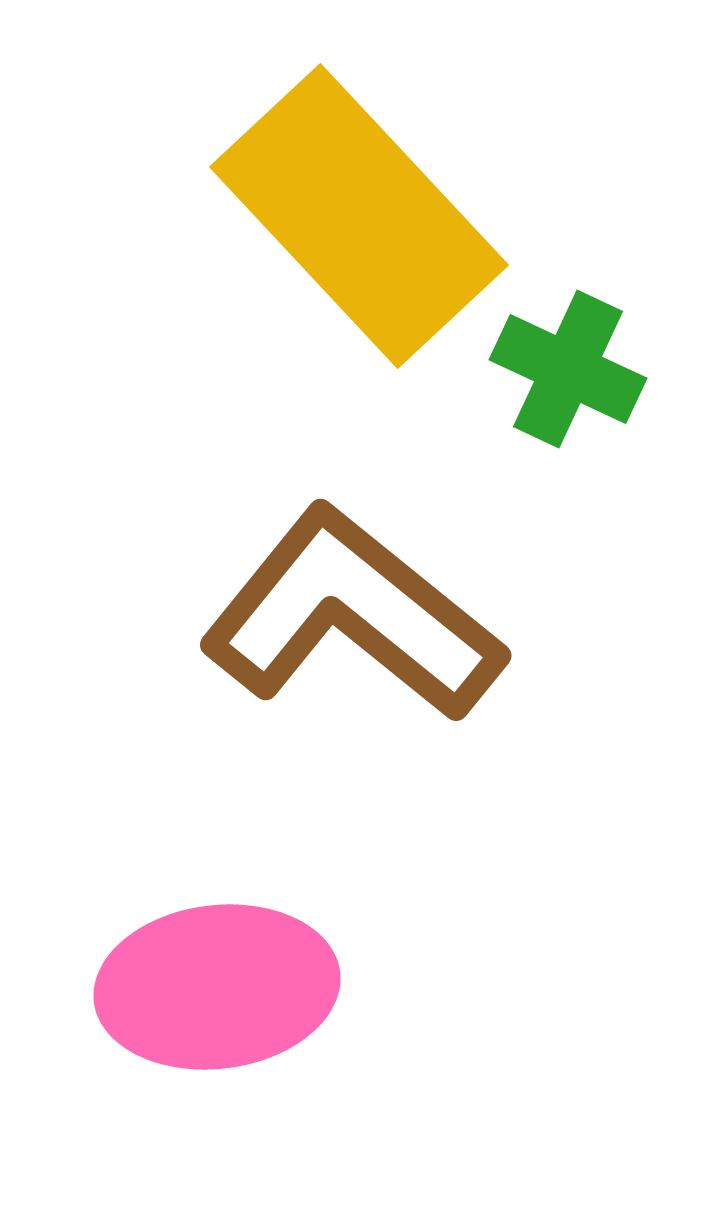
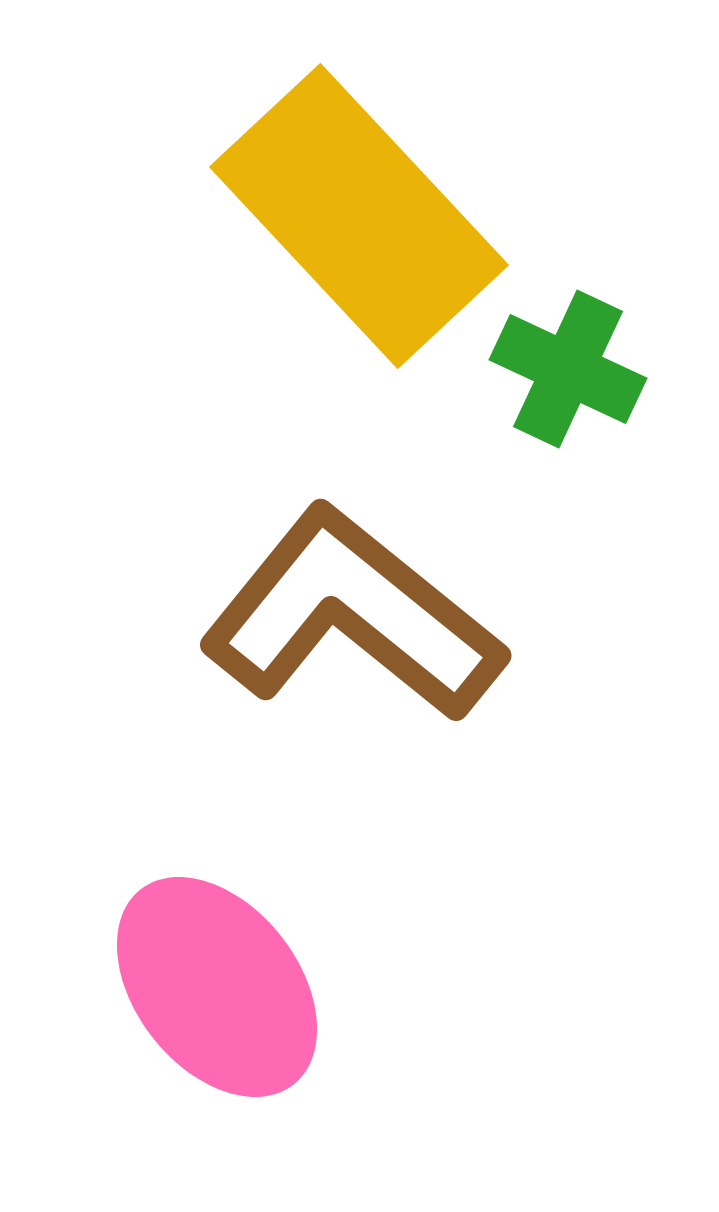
pink ellipse: rotated 59 degrees clockwise
